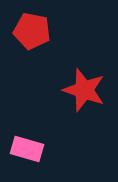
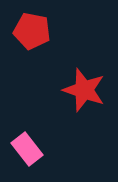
pink rectangle: rotated 36 degrees clockwise
